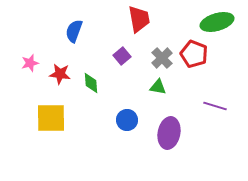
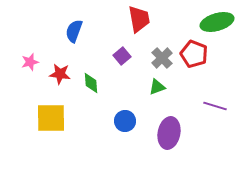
pink star: moved 1 px up
green triangle: moved 1 px left; rotated 30 degrees counterclockwise
blue circle: moved 2 px left, 1 px down
